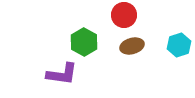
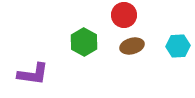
cyan hexagon: moved 1 px left, 1 px down; rotated 15 degrees clockwise
purple L-shape: moved 29 px left
